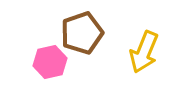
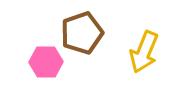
pink hexagon: moved 4 px left; rotated 12 degrees clockwise
